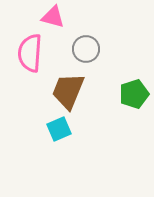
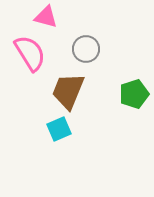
pink triangle: moved 7 px left
pink semicircle: rotated 144 degrees clockwise
